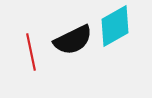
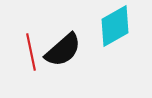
black semicircle: moved 10 px left, 10 px down; rotated 15 degrees counterclockwise
